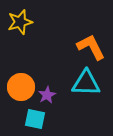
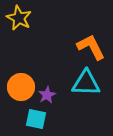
yellow star: moved 1 px left, 4 px up; rotated 30 degrees counterclockwise
cyan square: moved 1 px right
